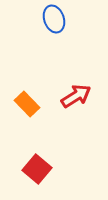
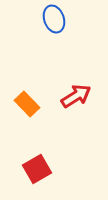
red square: rotated 20 degrees clockwise
